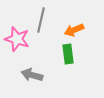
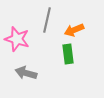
gray line: moved 6 px right
gray arrow: moved 6 px left, 2 px up
